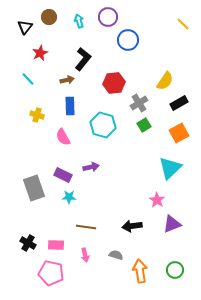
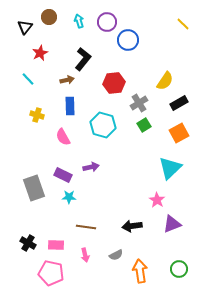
purple circle: moved 1 px left, 5 px down
gray semicircle: rotated 136 degrees clockwise
green circle: moved 4 px right, 1 px up
